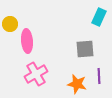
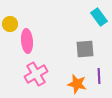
cyan rectangle: rotated 60 degrees counterclockwise
